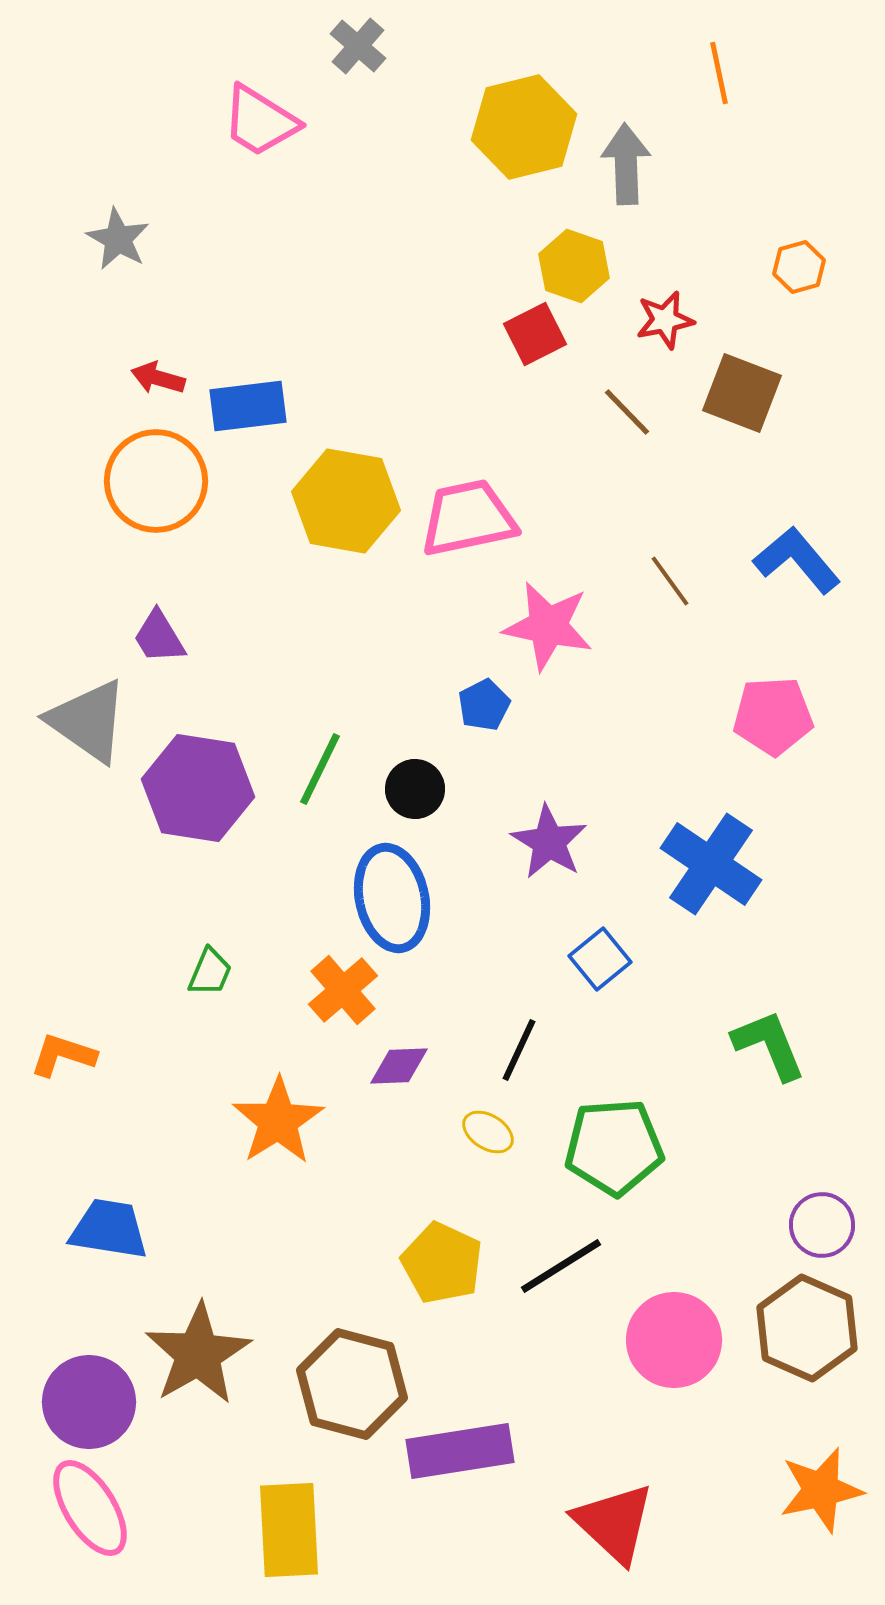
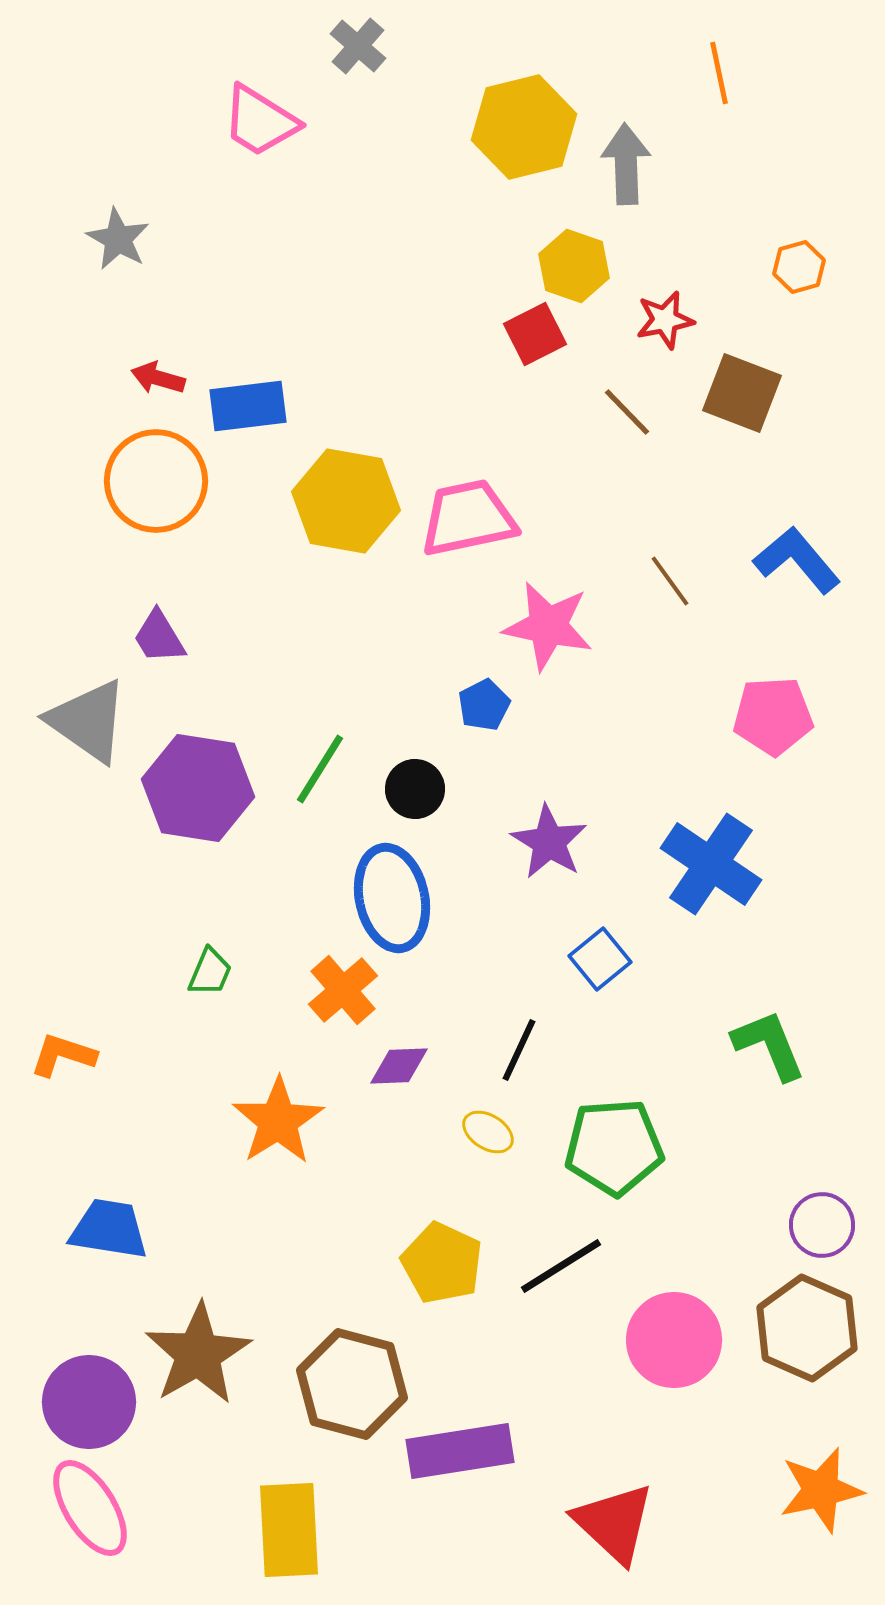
green line at (320, 769): rotated 6 degrees clockwise
